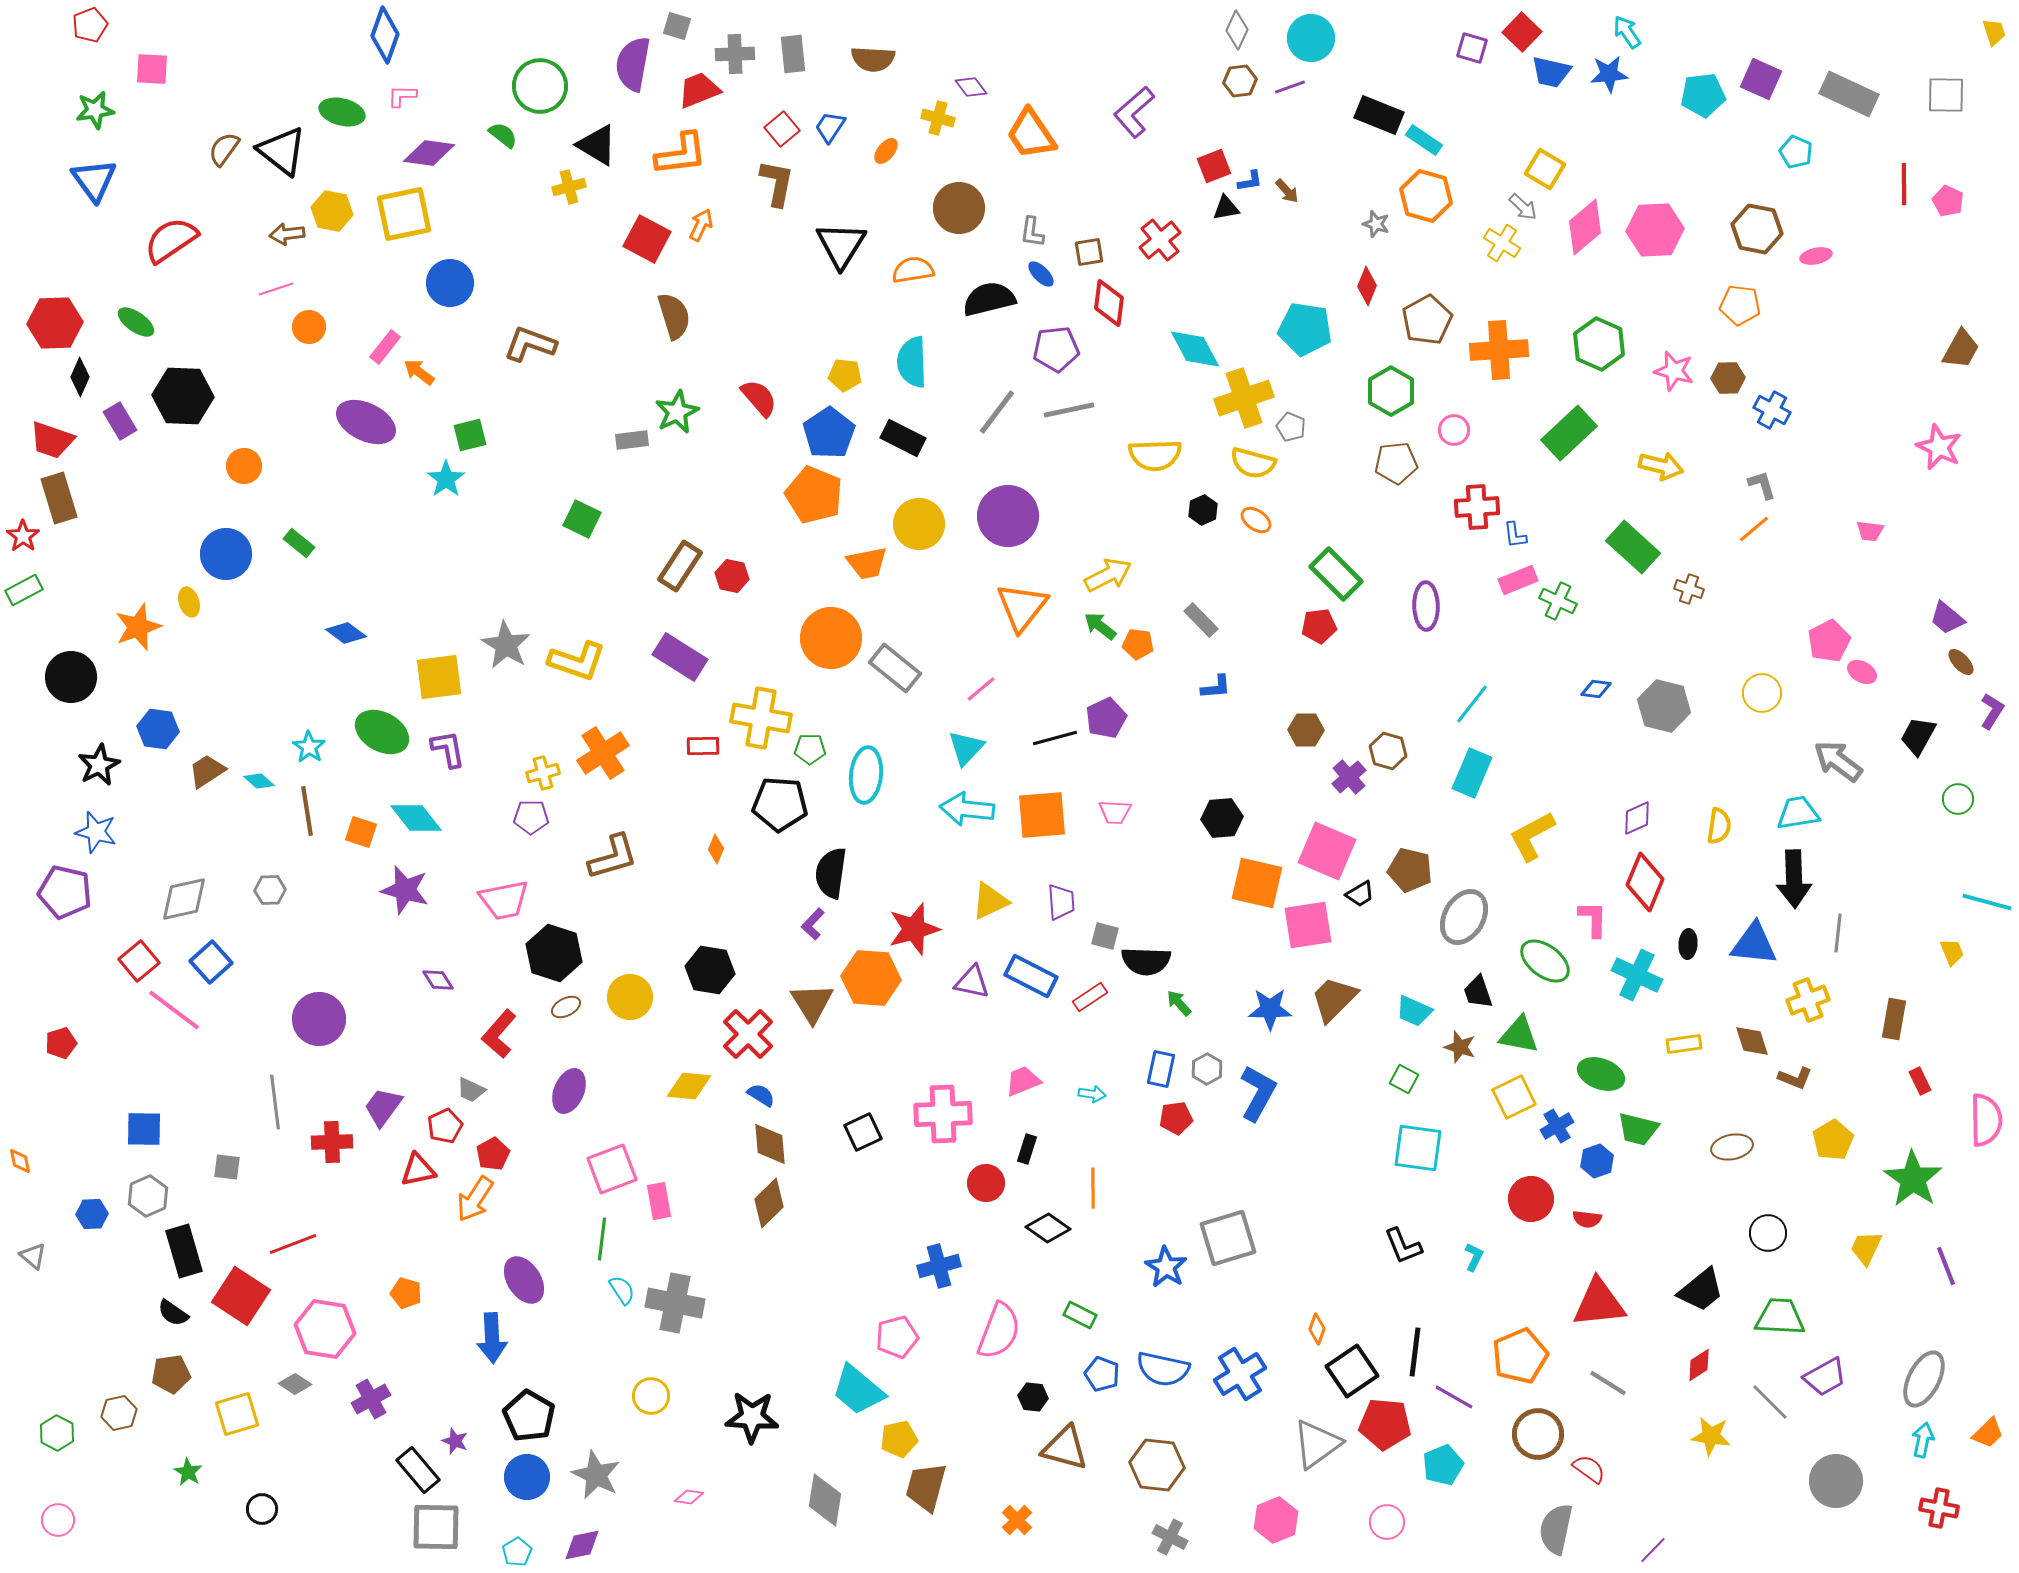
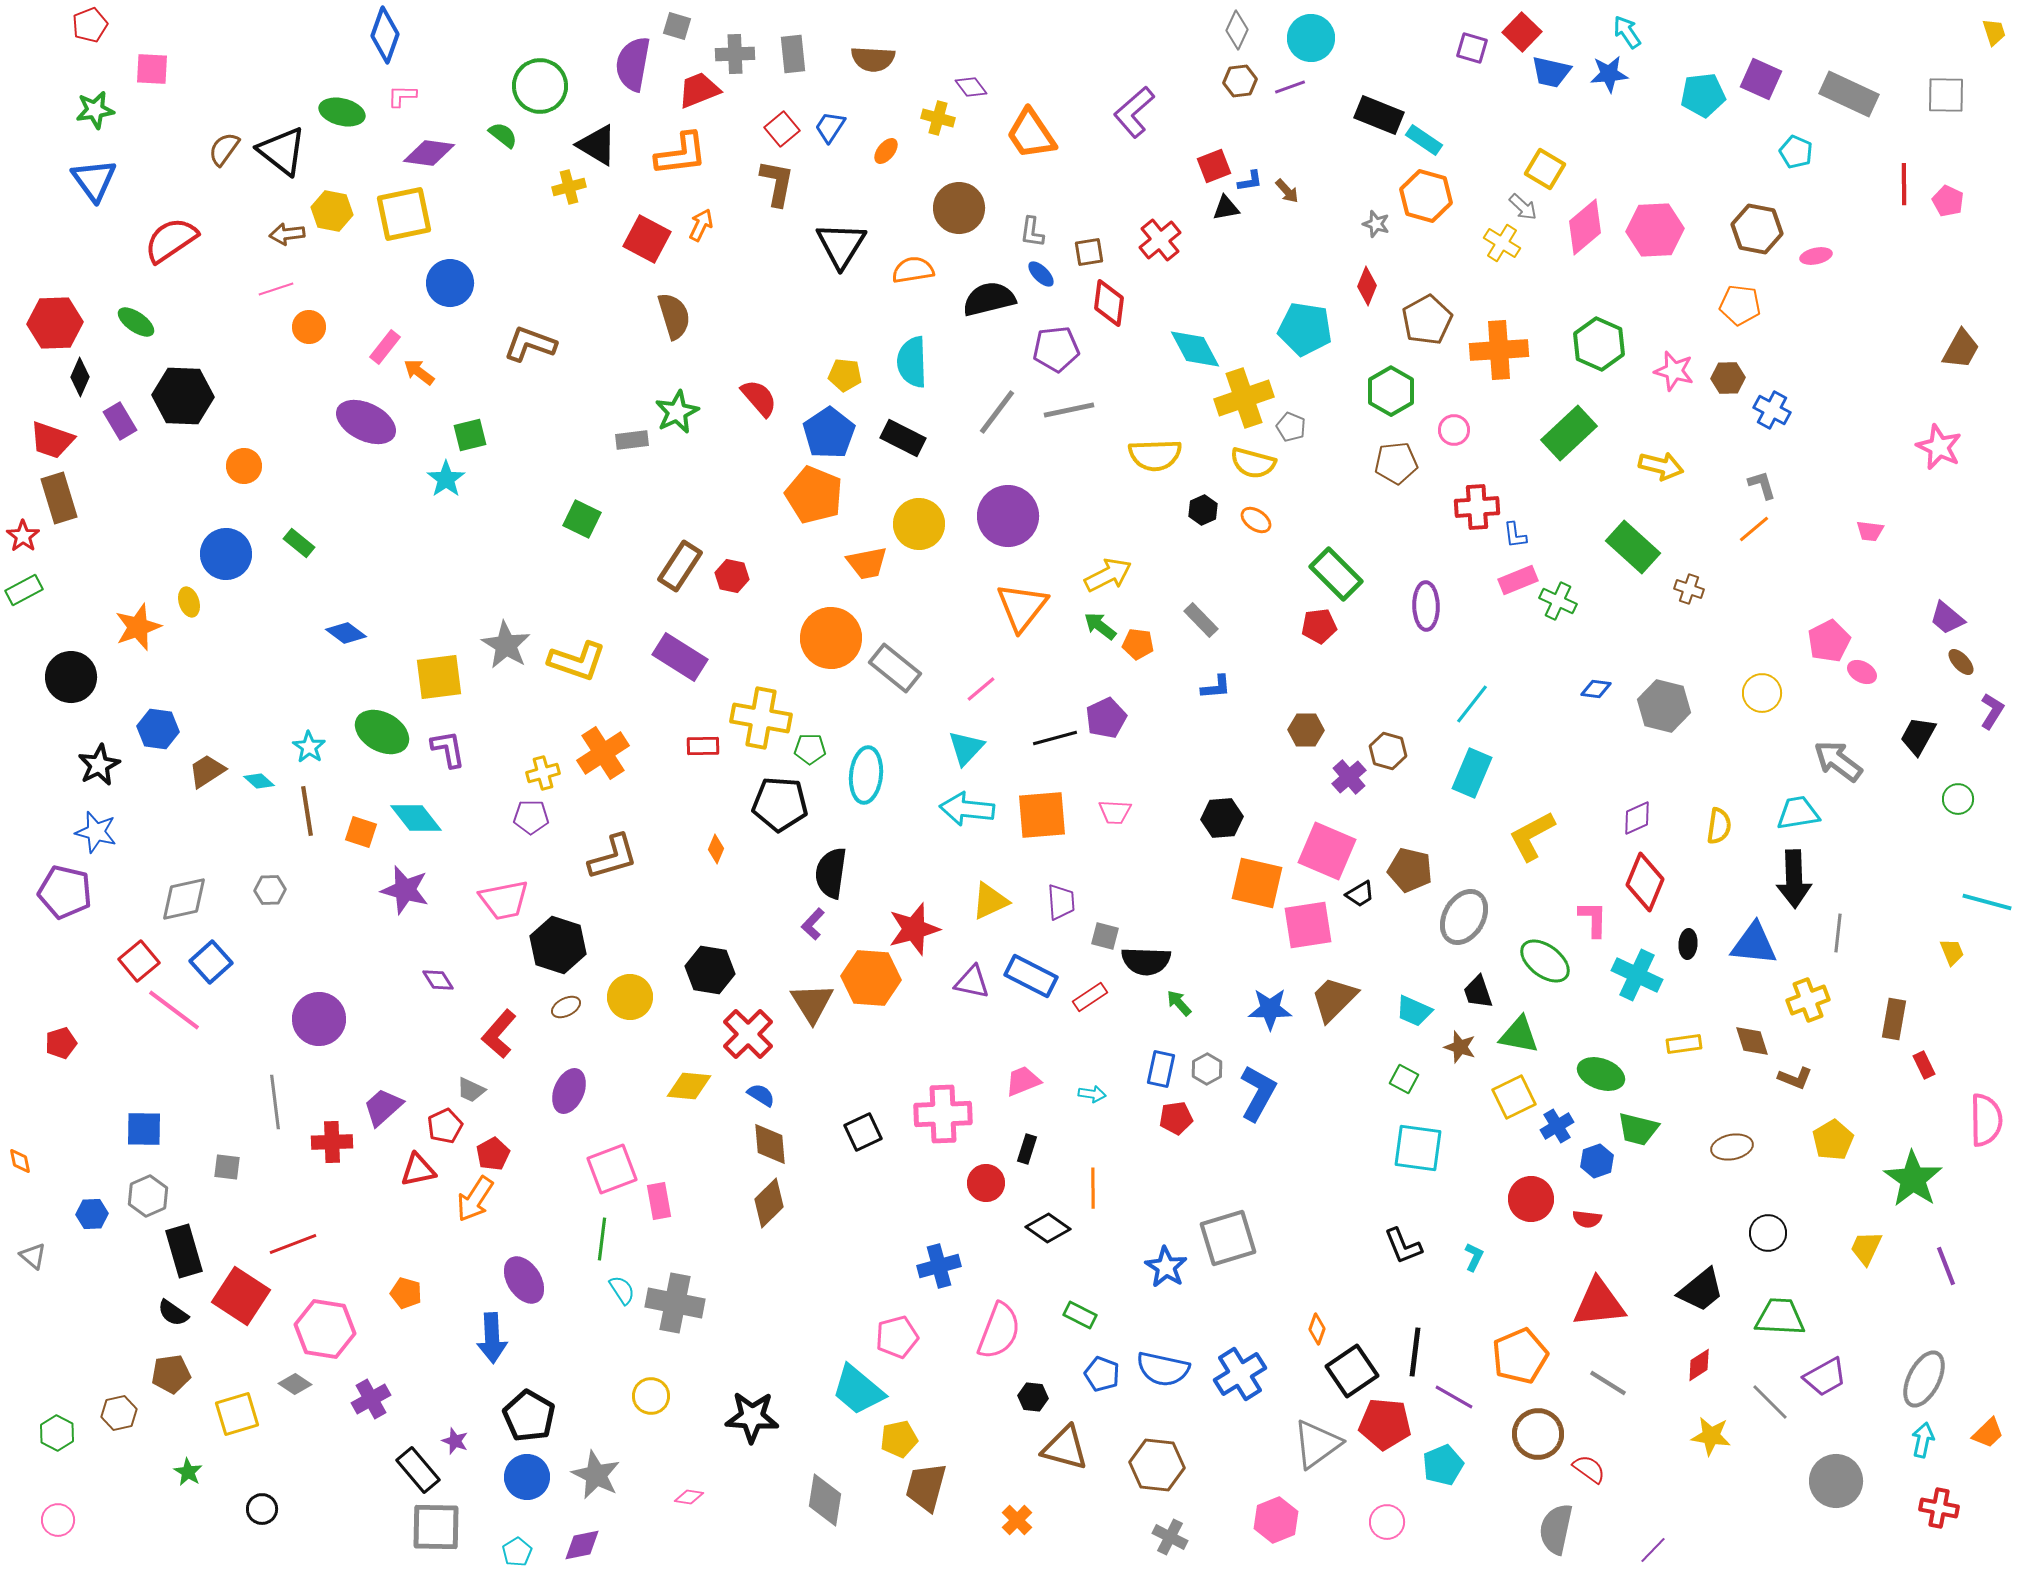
black hexagon at (554, 953): moved 4 px right, 8 px up
red rectangle at (1920, 1081): moved 4 px right, 16 px up
purple trapezoid at (383, 1107): rotated 12 degrees clockwise
